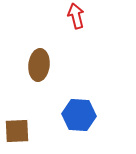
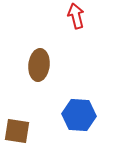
brown square: rotated 12 degrees clockwise
